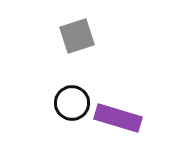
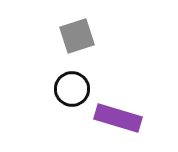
black circle: moved 14 px up
